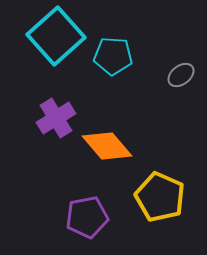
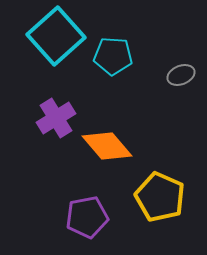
gray ellipse: rotated 16 degrees clockwise
